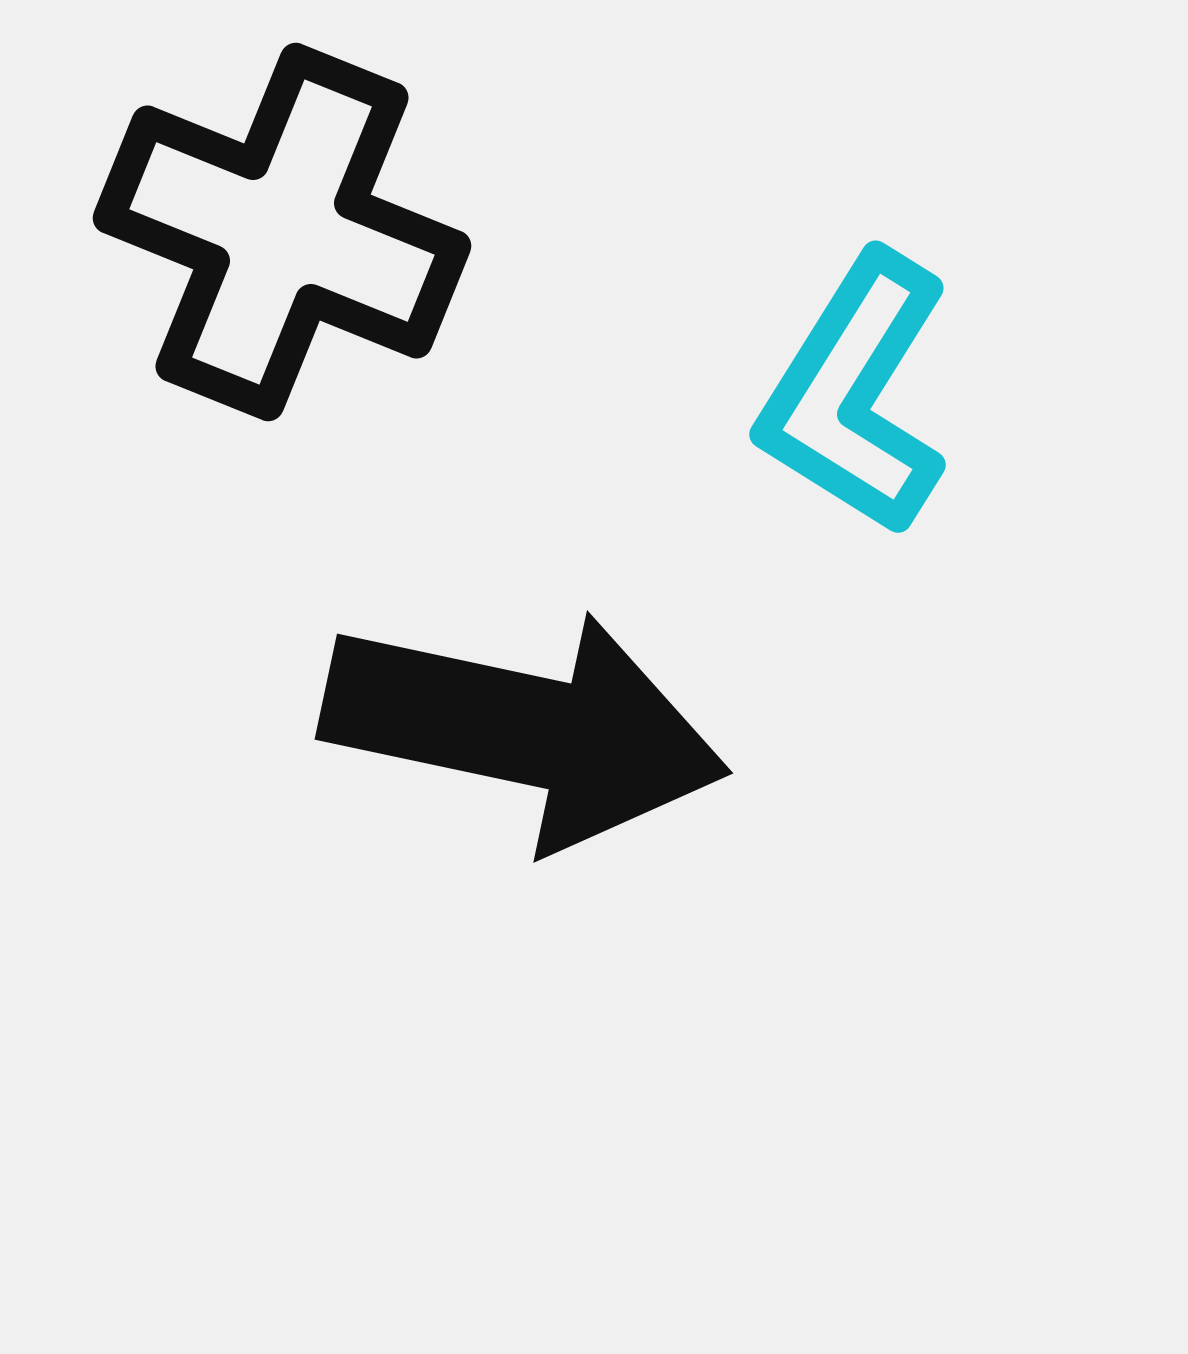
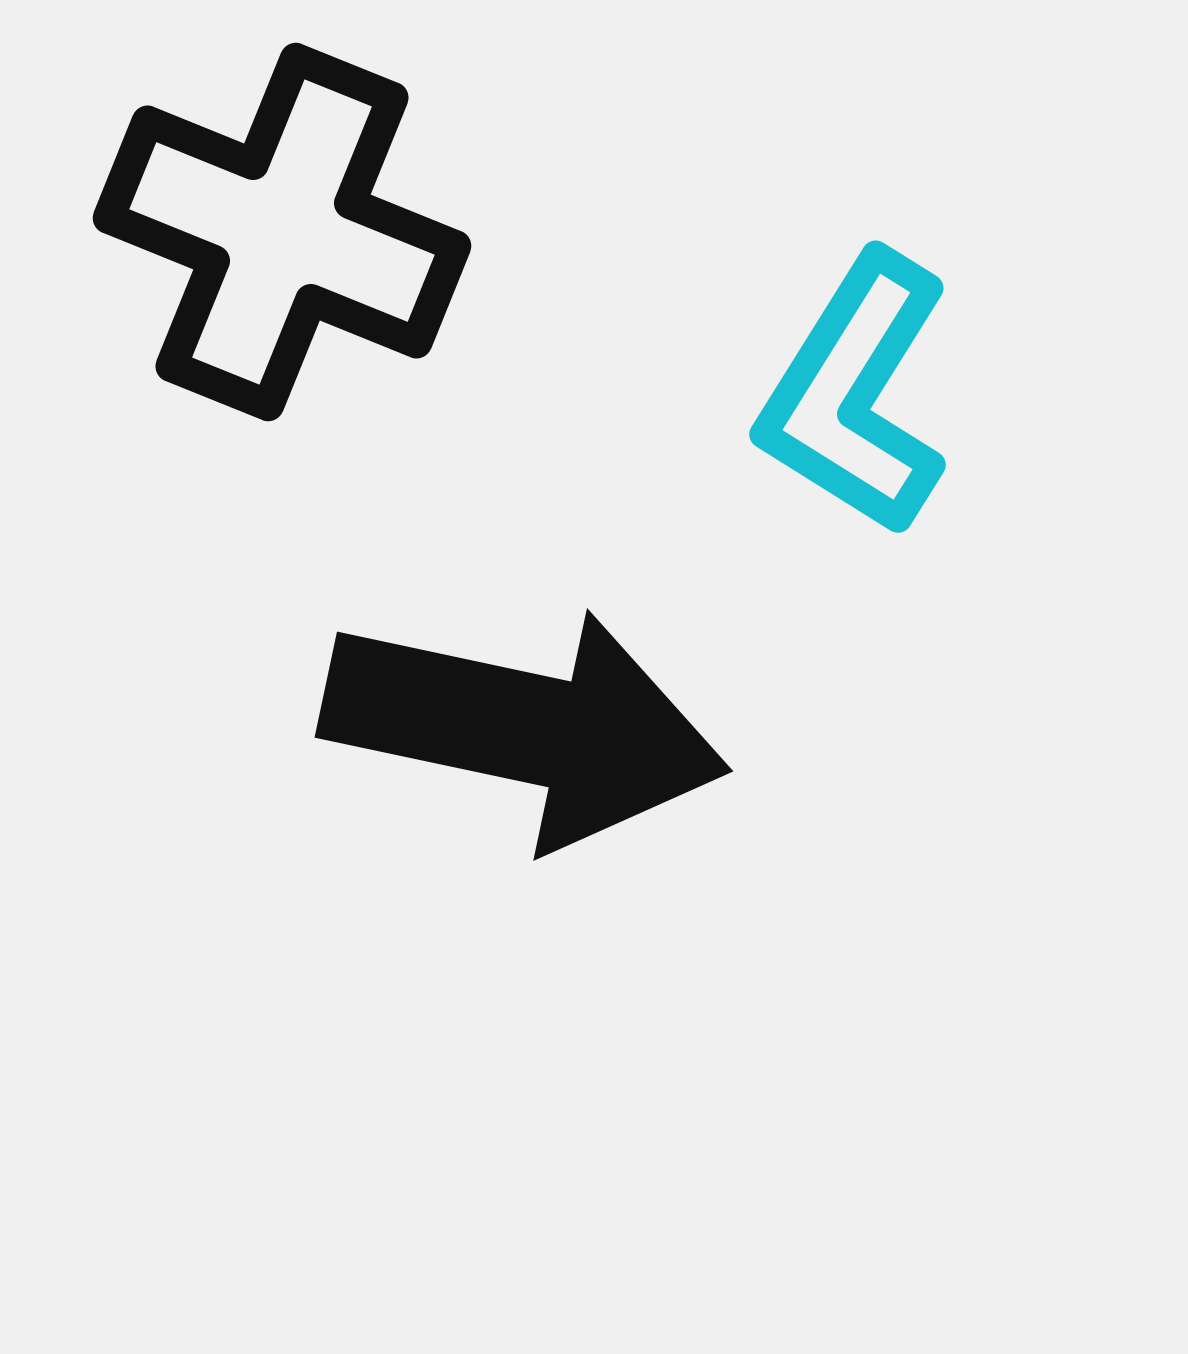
black arrow: moved 2 px up
